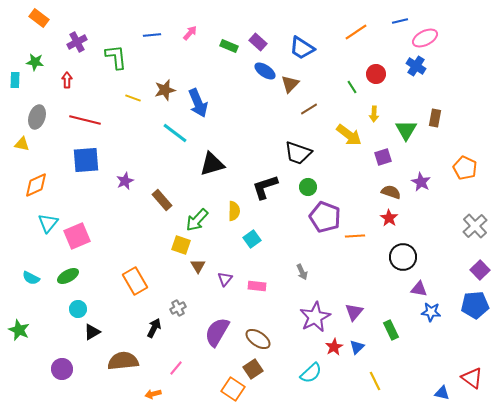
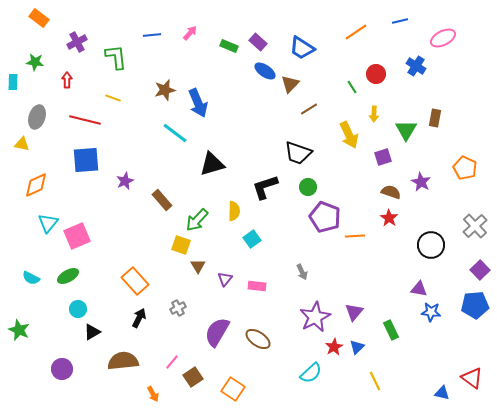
pink ellipse at (425, 38): moved 18 px right
cyan rectangle at (15, 80): moved 2 px left, 2 px down
yellow line at (133, 98): moved 20 px left
yellow arrow at (349, 135): rotated 28 degrees clockwise
black circle at (403, 257): moved 28 px right, 12 px up
orange rectangle at (135, 281): rotated 12 degrees counterclockwise
black arrow at (154, 328): moved 15 px left, 10 px up
pink line at (176, 368): moved 4 px left, 6 px up
brown square at (253, 369): moved 60 px left, 8 px down
orange arrow at (153, 394): rotated 105 degrees counterclockwise
